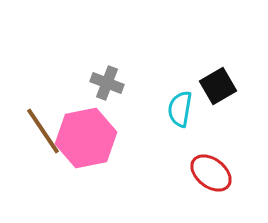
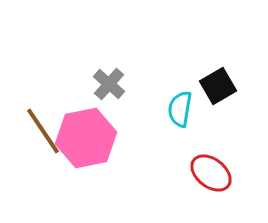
gray cross: moved 2 px right, 1 px down; rotated 20 degrees clockwise
